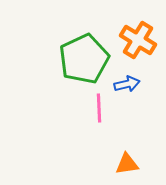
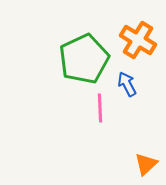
blue arrow: rotated 105 degrees counterclockwise
pink line: moved 1 px right
orange triangle: moved 19 px right; rotated 35 degrees counterclockwise
